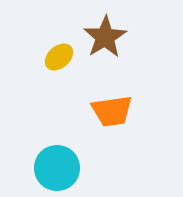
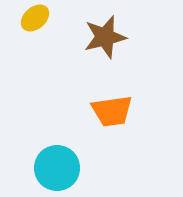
brown star: rotated 18 degrees clockwise
yellow ellipse: moved 24 px left, 39 px up
